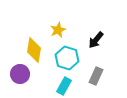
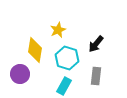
black arrow: moved 4 px down
yellow diamond: moved 1 px right
gray rectangle: rotated 18 degrees counterclockwise
